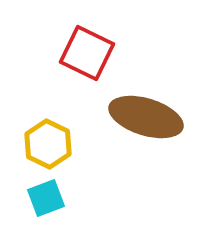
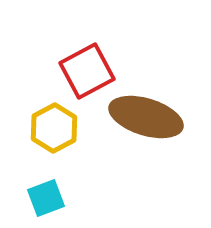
red square: moved 18 px down; rotated 36 degrees clockwise
yellow hexagon: moved 6 px right, 16 px up; rotated 6 degrees clockwise
